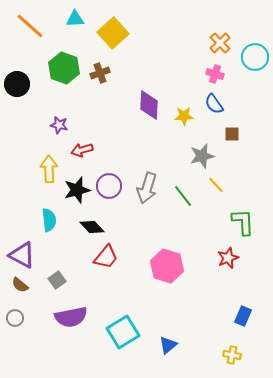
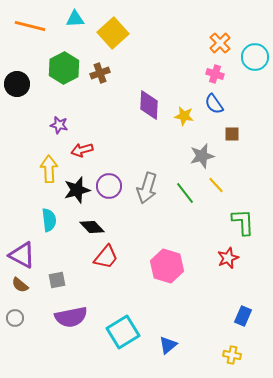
orange line: rotated 28 degrees counterclockwise
green hexagon: rotated 12 degrees clockwise
yellow star: rotated 12 degrees clockwise
green line: moved 2 px right, 3 px up
gray square: rotated 24 degrees clockwise
